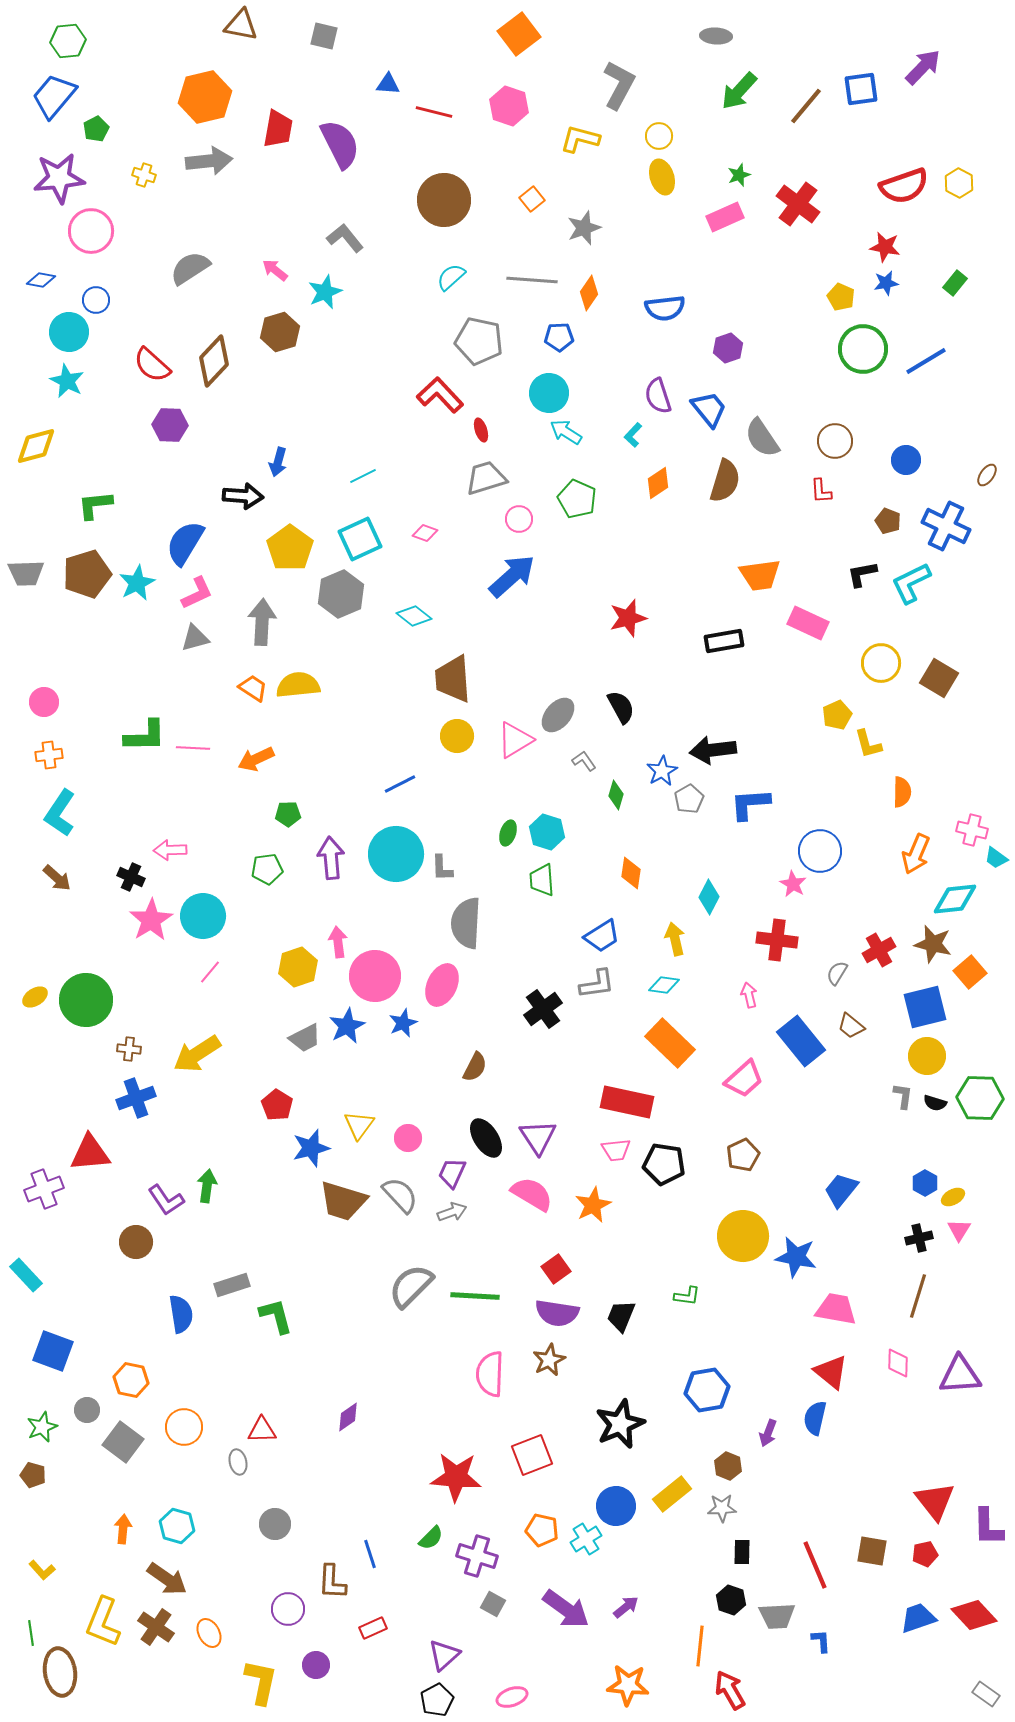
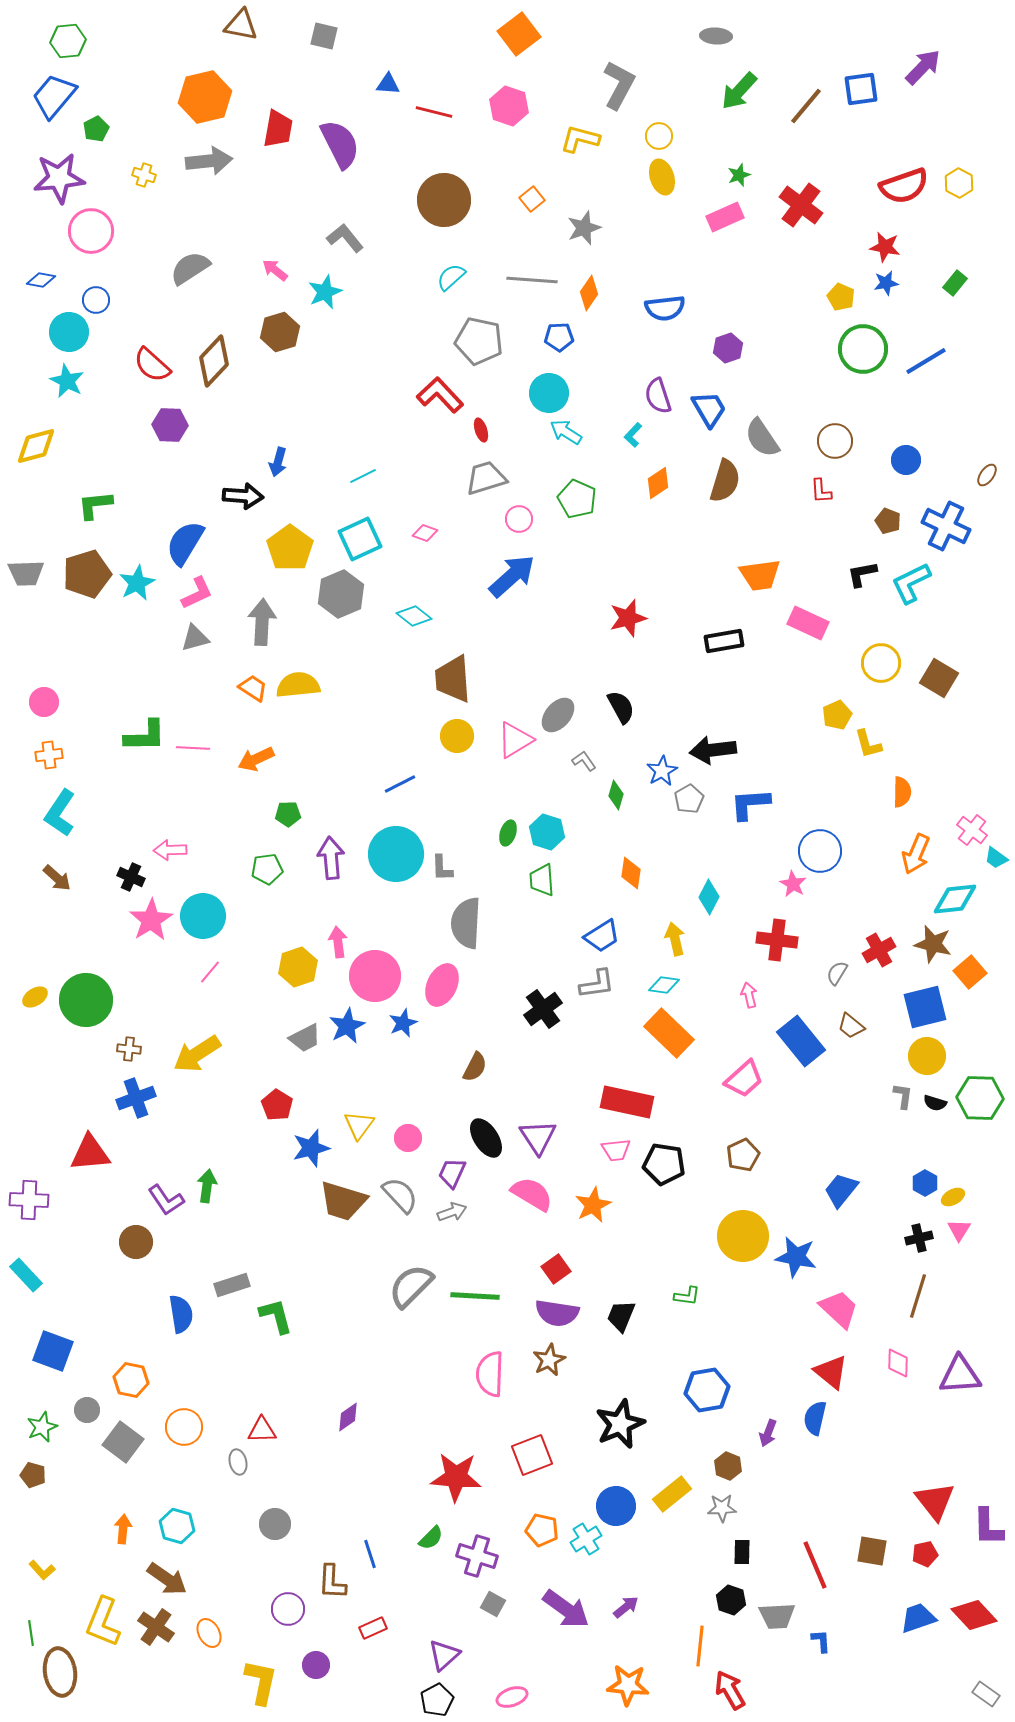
red cross at (798, 204): moved 3 px right, 1 px down
blue trapezoid at (709, 409): rotated 9 degrees clockwise
pink cross at (972, 830): rotated 24 degrees clockwise
orange rectangle at (670, 1043): moved 1 px left, 10 px up
purple cross at (44, 1189): moved 15 px left, 11 px down; rotated 24 degrees clockwise
pink trapezoid at (836, 1309): moved 3 px right; rotated 33 degrees clockwise
